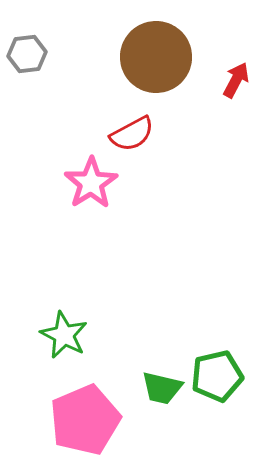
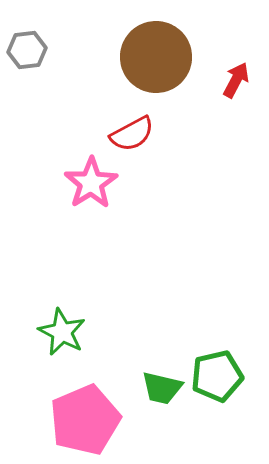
gray hexagon: moved 4 px up
green star: moved 2 px left, 3 px up
